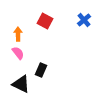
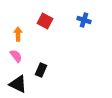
blue cross: rotated 32 degrees counterclockwise
pink semicircle: moved 2 px left, 3 px down
black triangle: moved 3 px left
